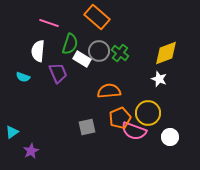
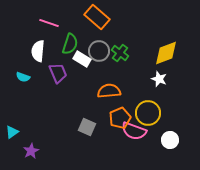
gray square: rotated 36 degrees clockwise
white circle: moved 3 px down
